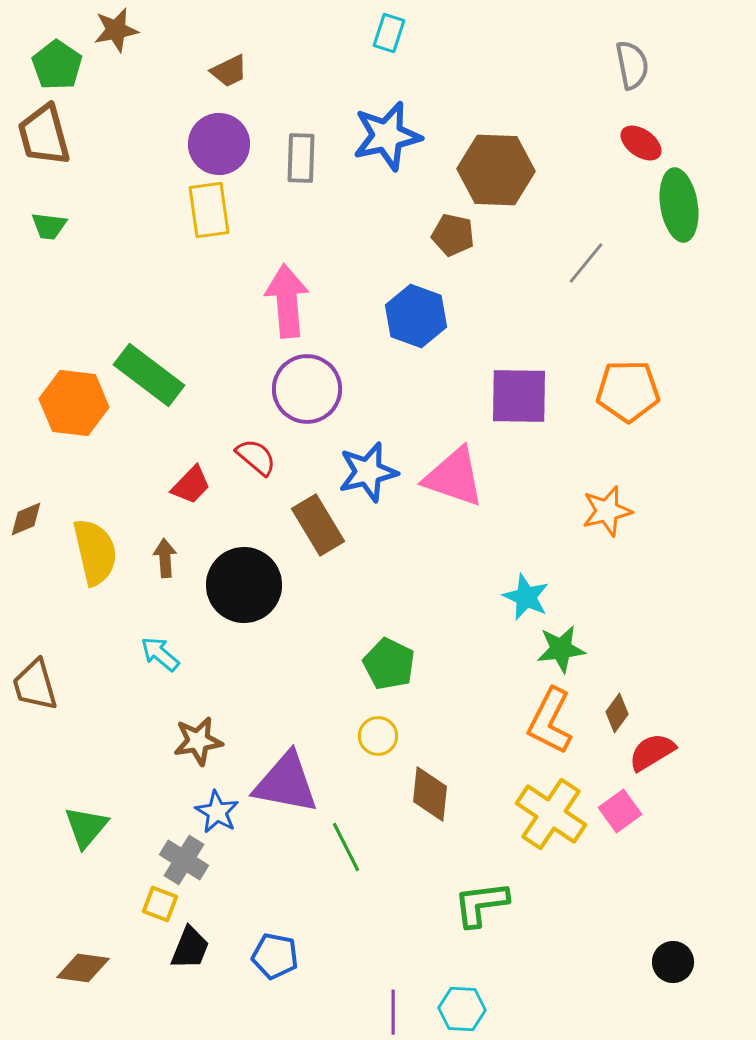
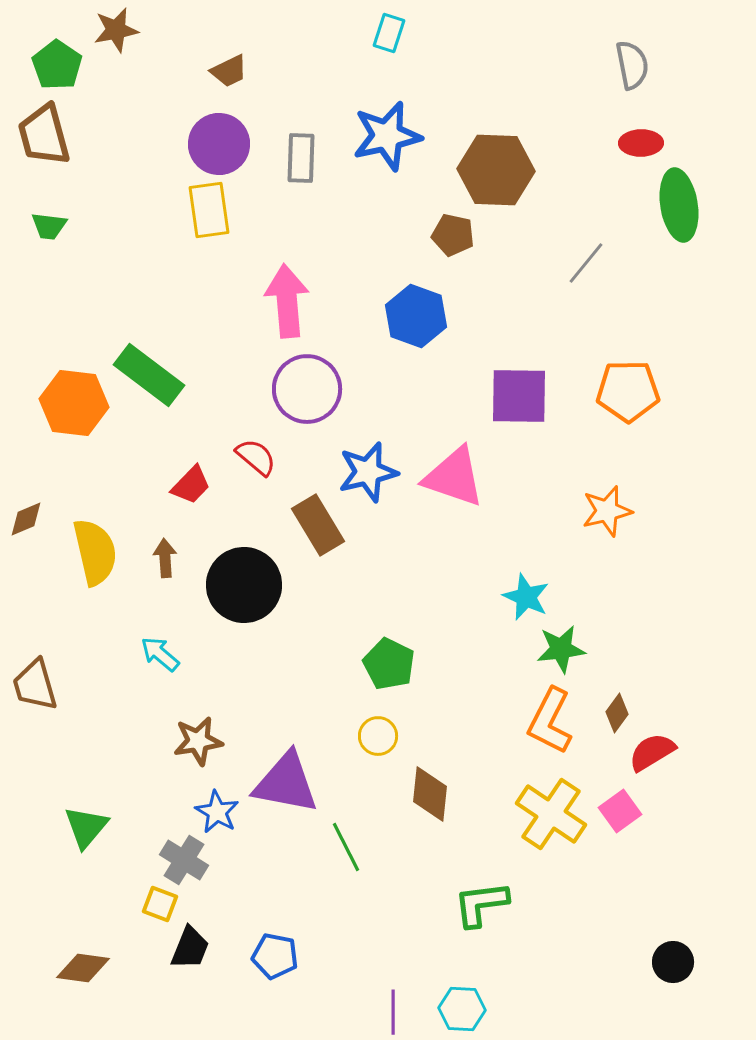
red ellipse at (641, 143): rotated 36 degrees counterclockwise
